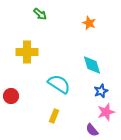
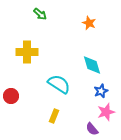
purple semicircle: moved 1 px up
